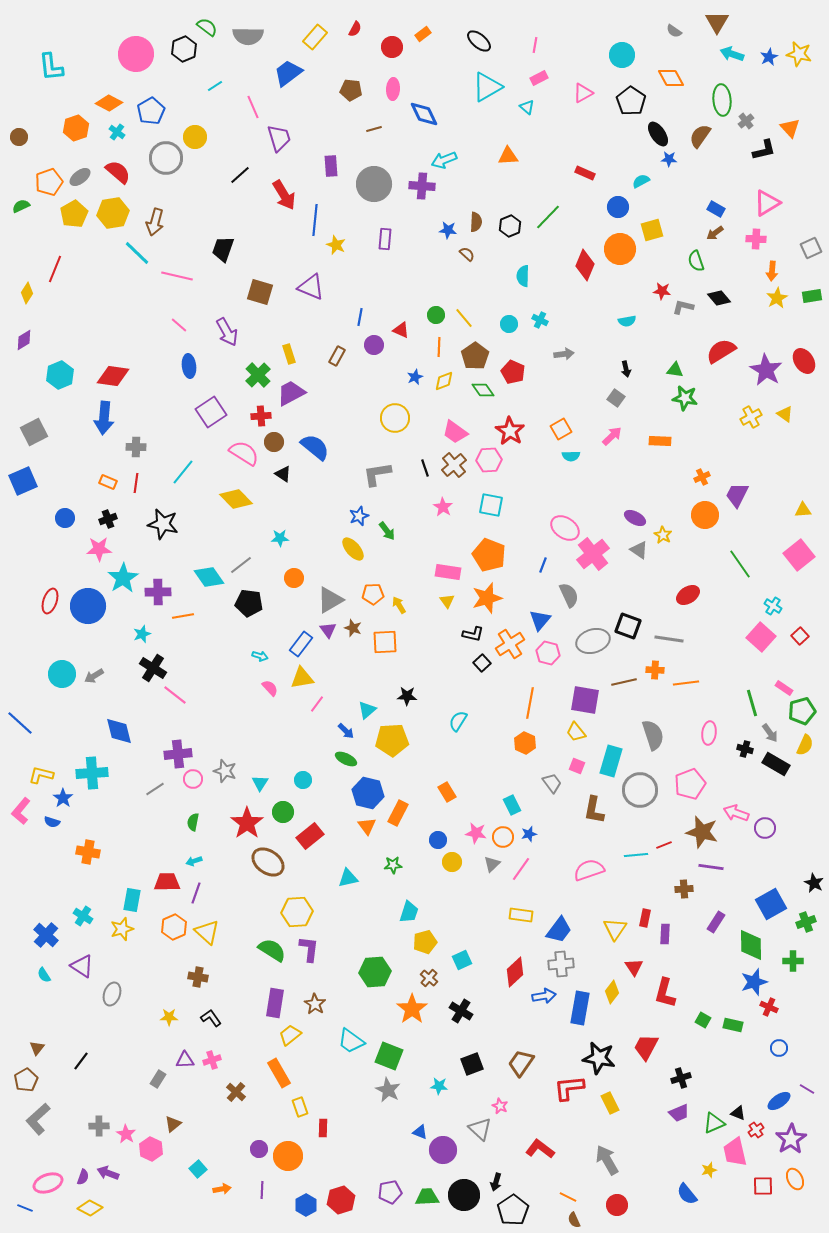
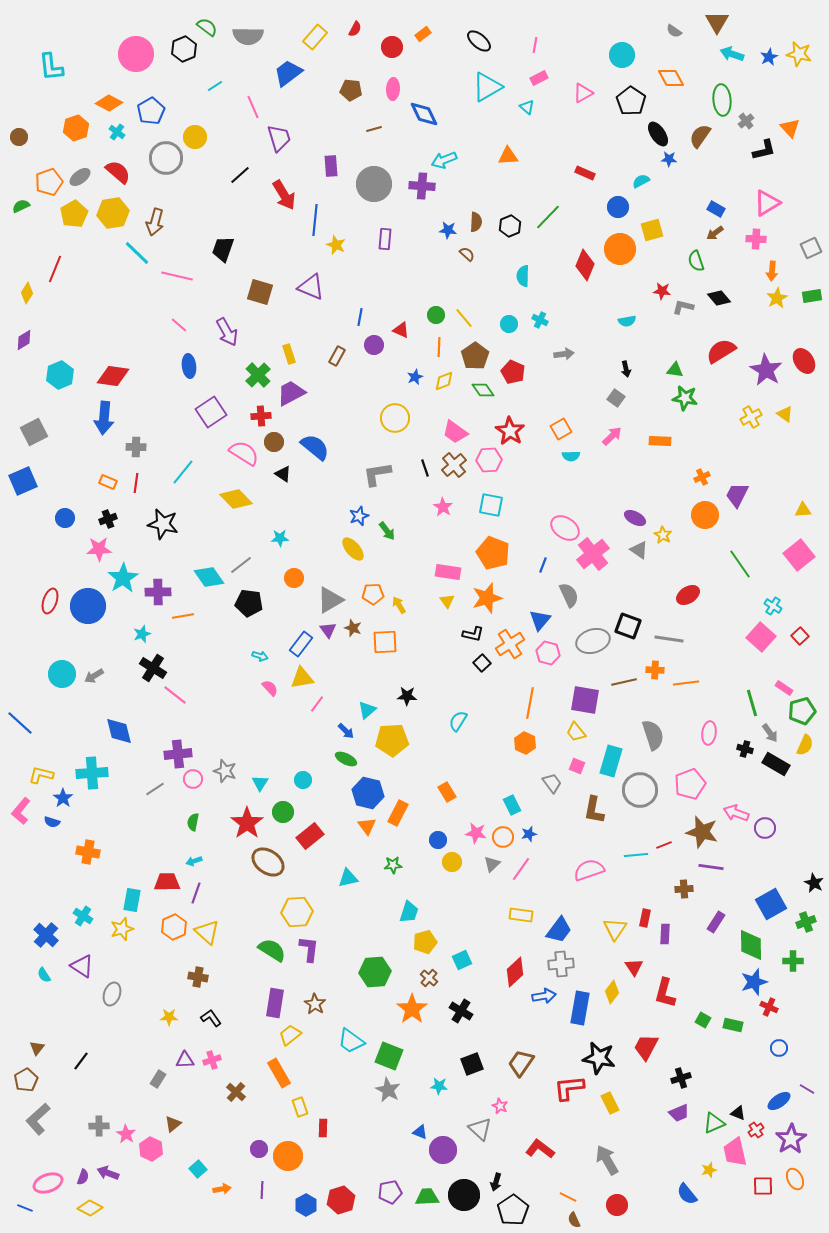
orange pentagon at (489, 555): moved 4 px right, 2 px up
